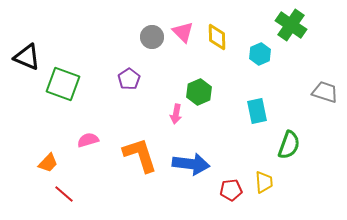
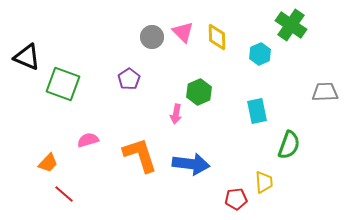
gray trapezoid: rotated 20 degrees counterclockwise
red pentagon: moved 5 px right, 9 px down
